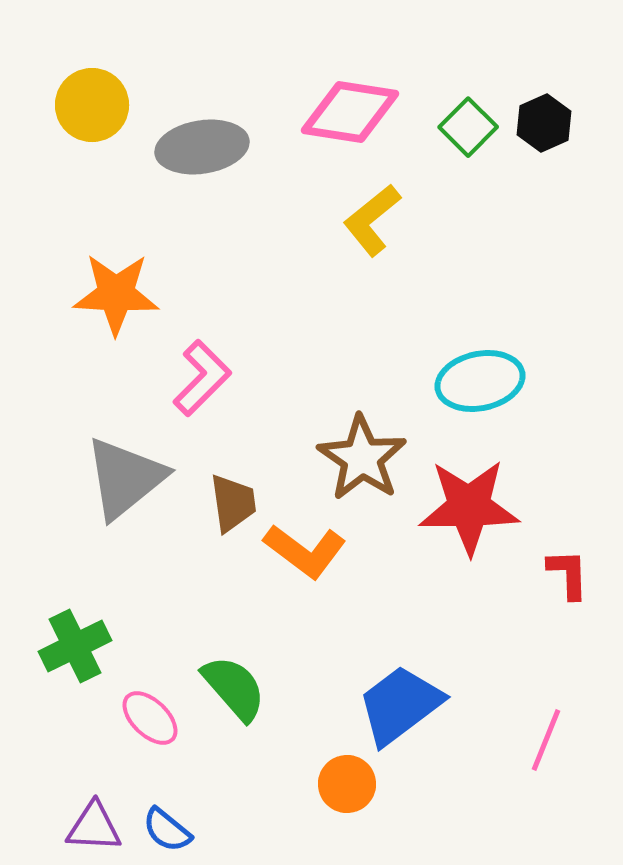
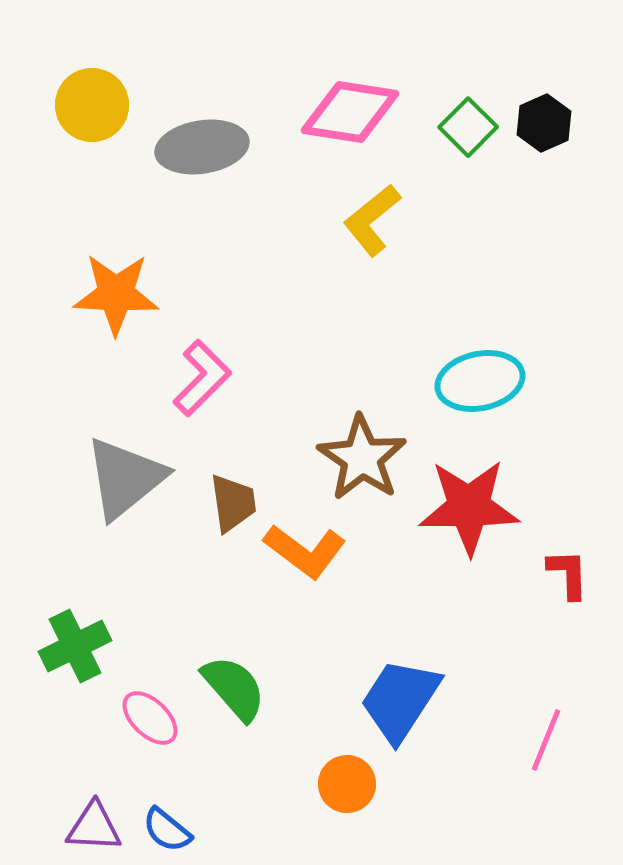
blue trapezoid: moved 5 px up; rotated 20 degrees counterclockwise
